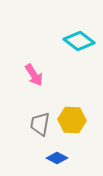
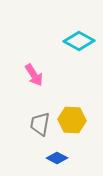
cyan diamond: rotated 8 degrees counterclockwise
